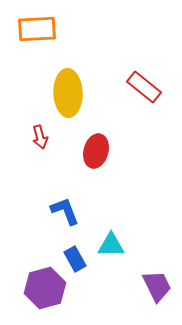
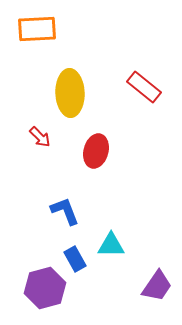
yellow ellipse: moved 2 px right
red arrow: rotated 30 degrees counterclockwise
purple trapezoid: rotated 60 degrees clockwise
